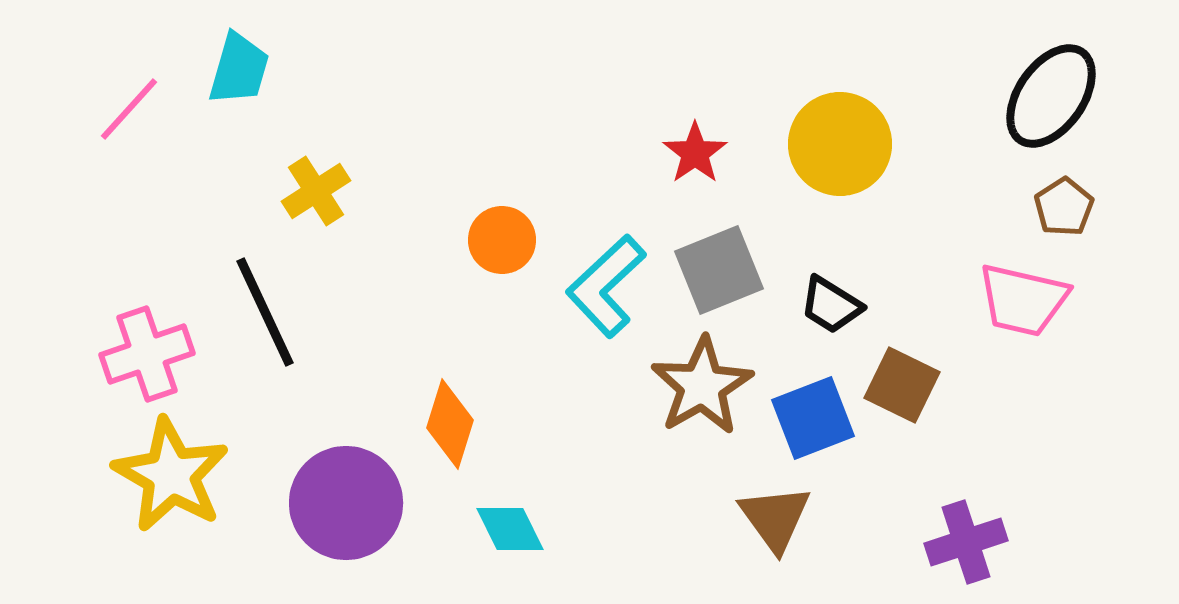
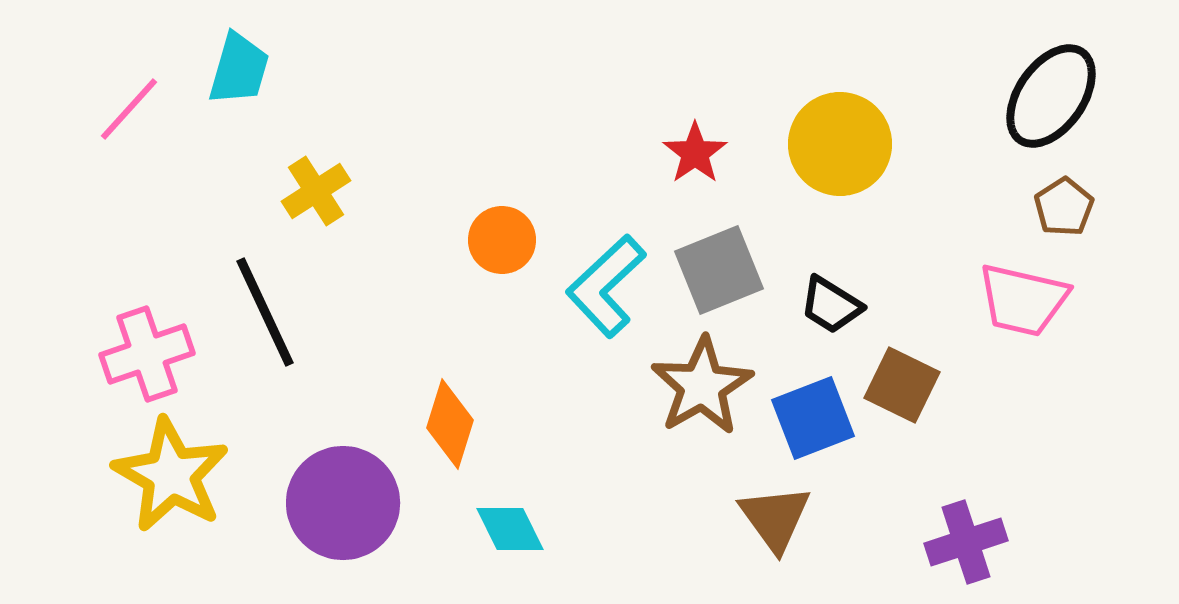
purple circle: moved 3 px left
